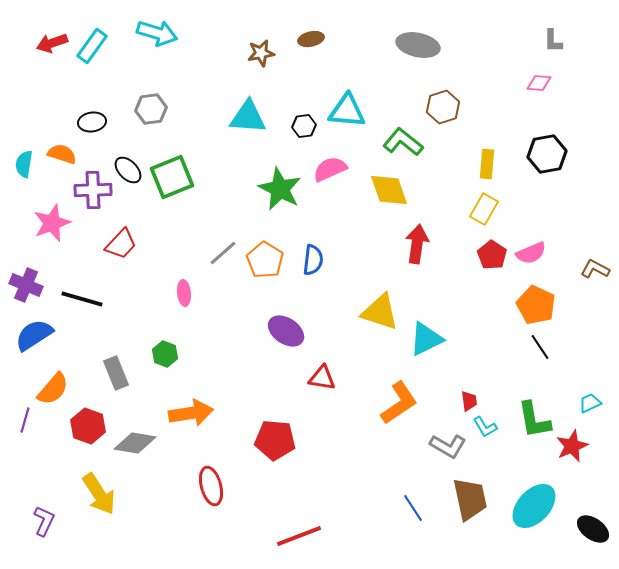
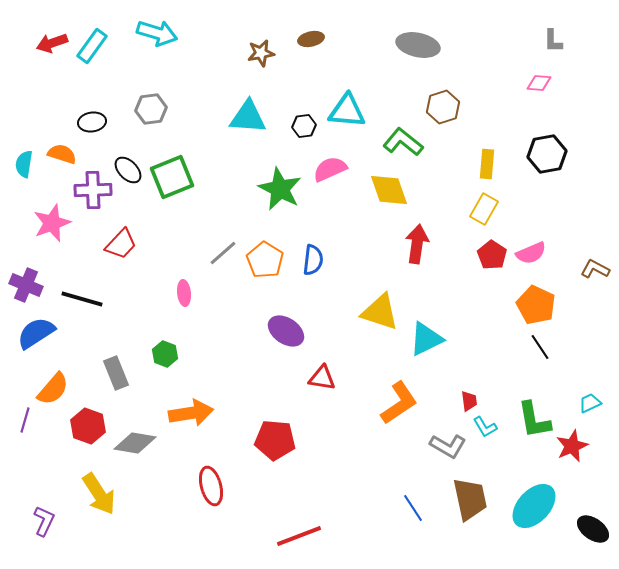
blue semicircle at (34, 335): moved 2 px right, 2 px up
